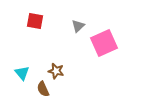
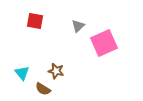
brown semicircle: rotated 35 degrees counterclockwise
